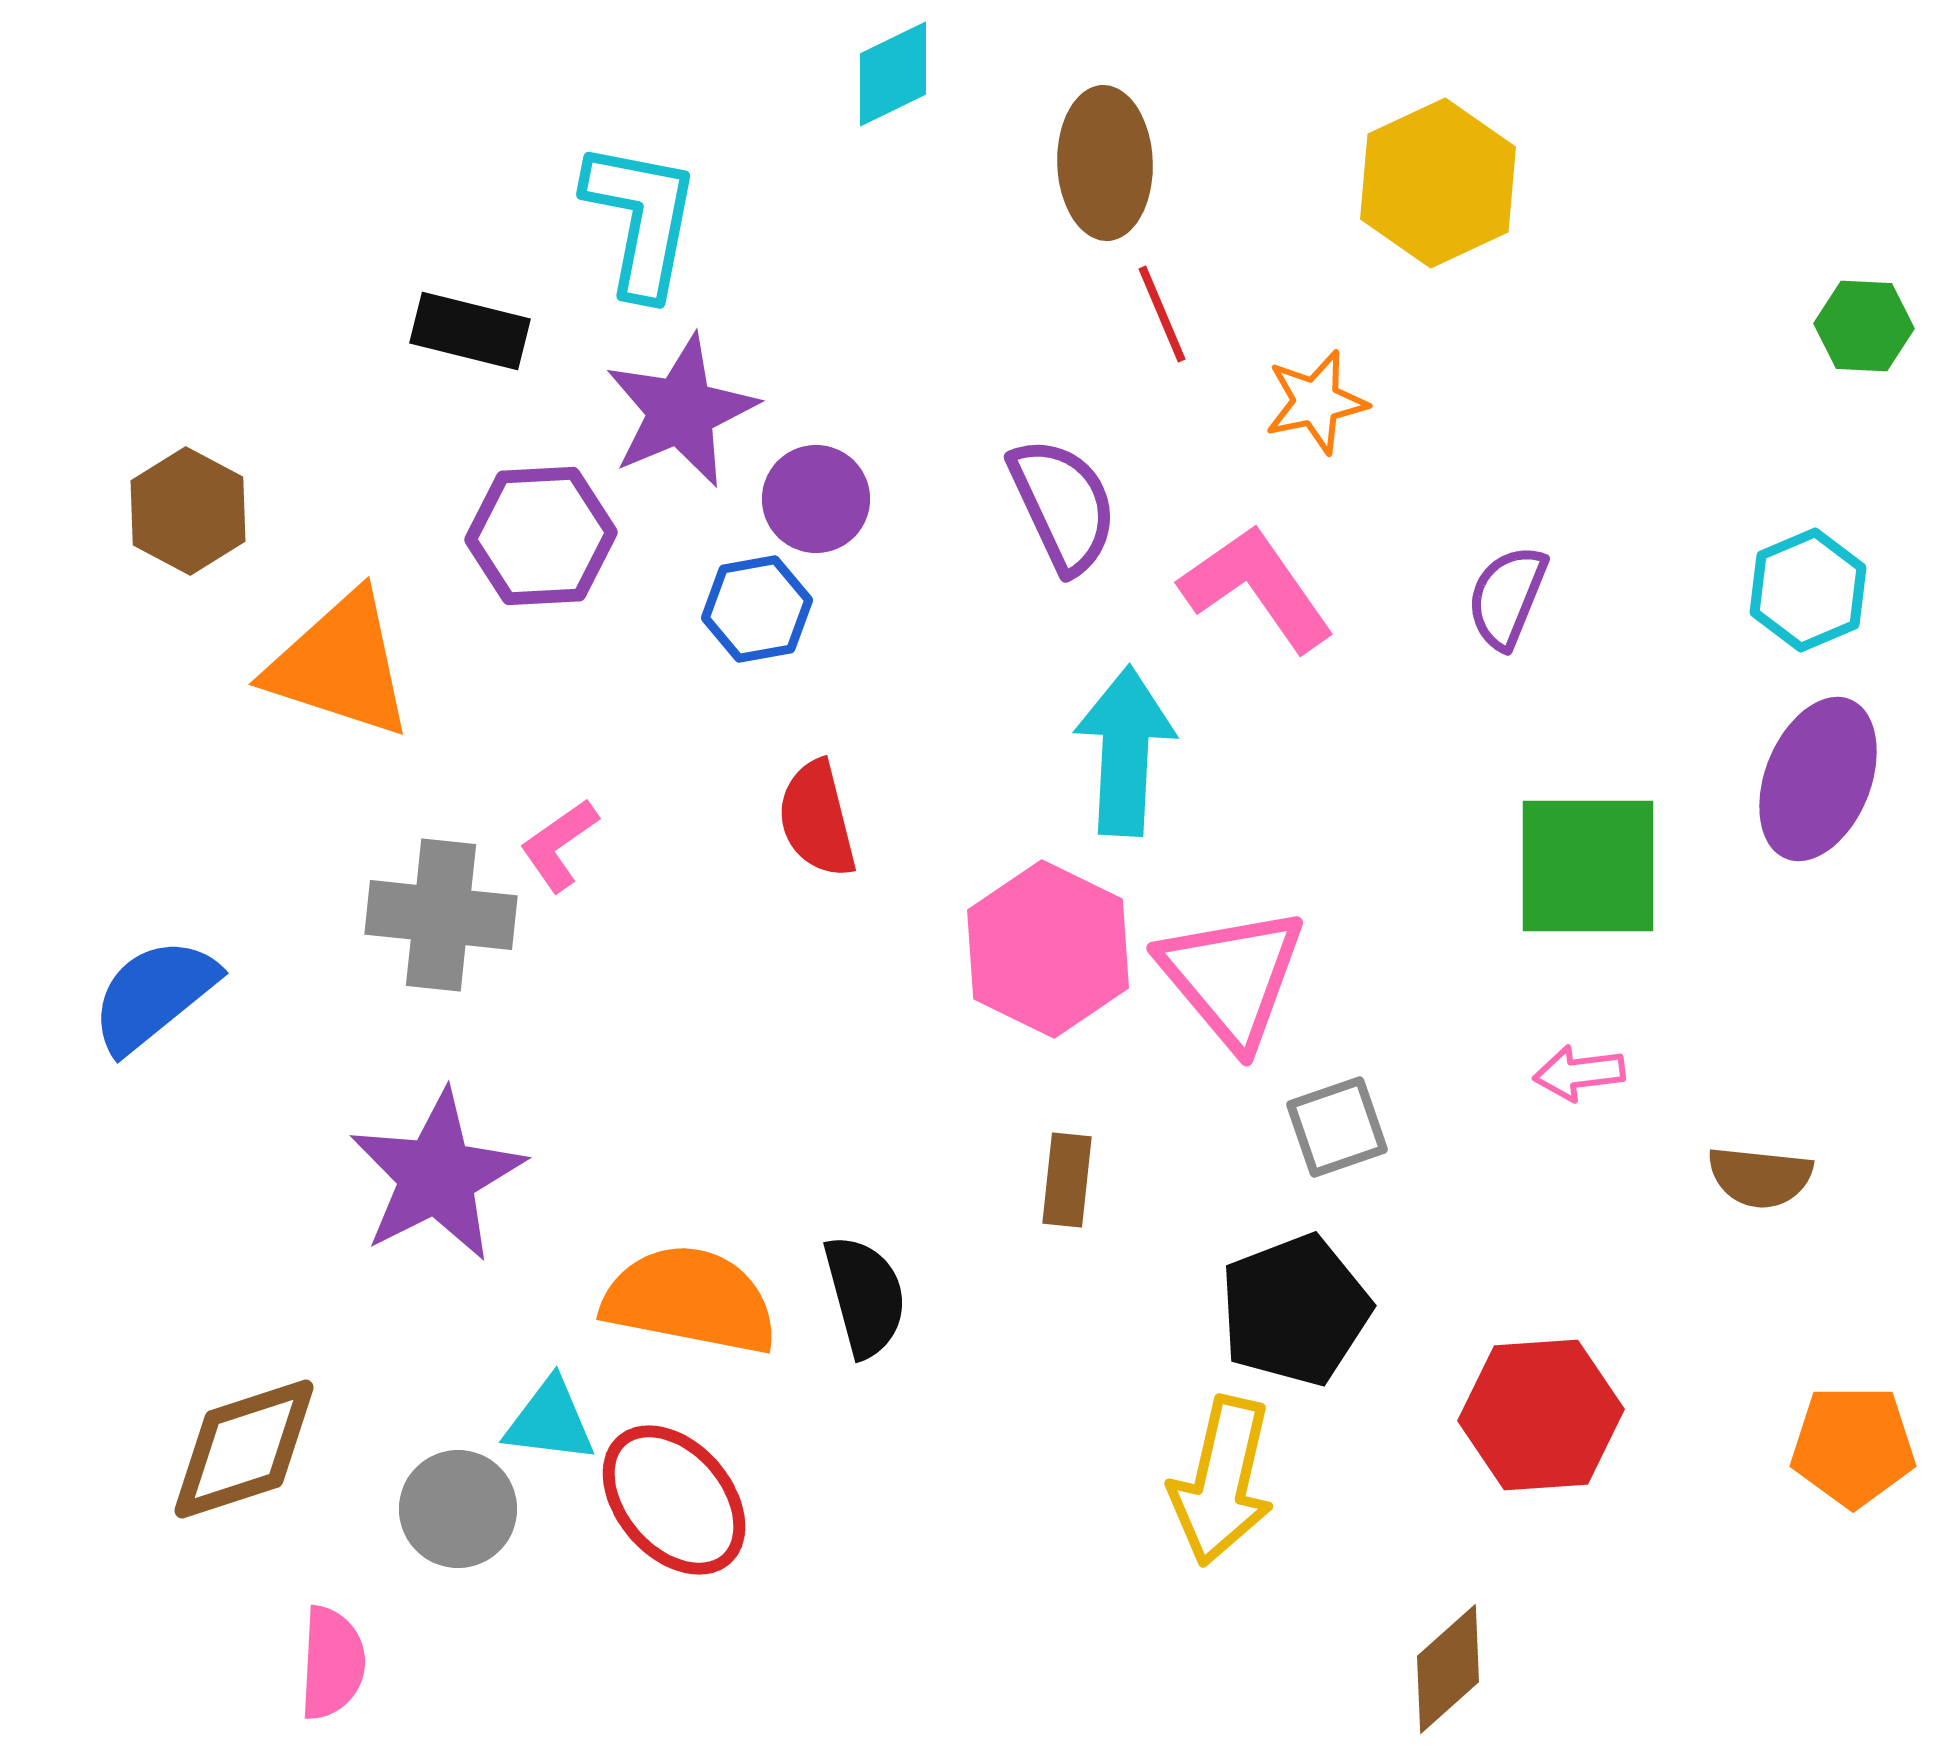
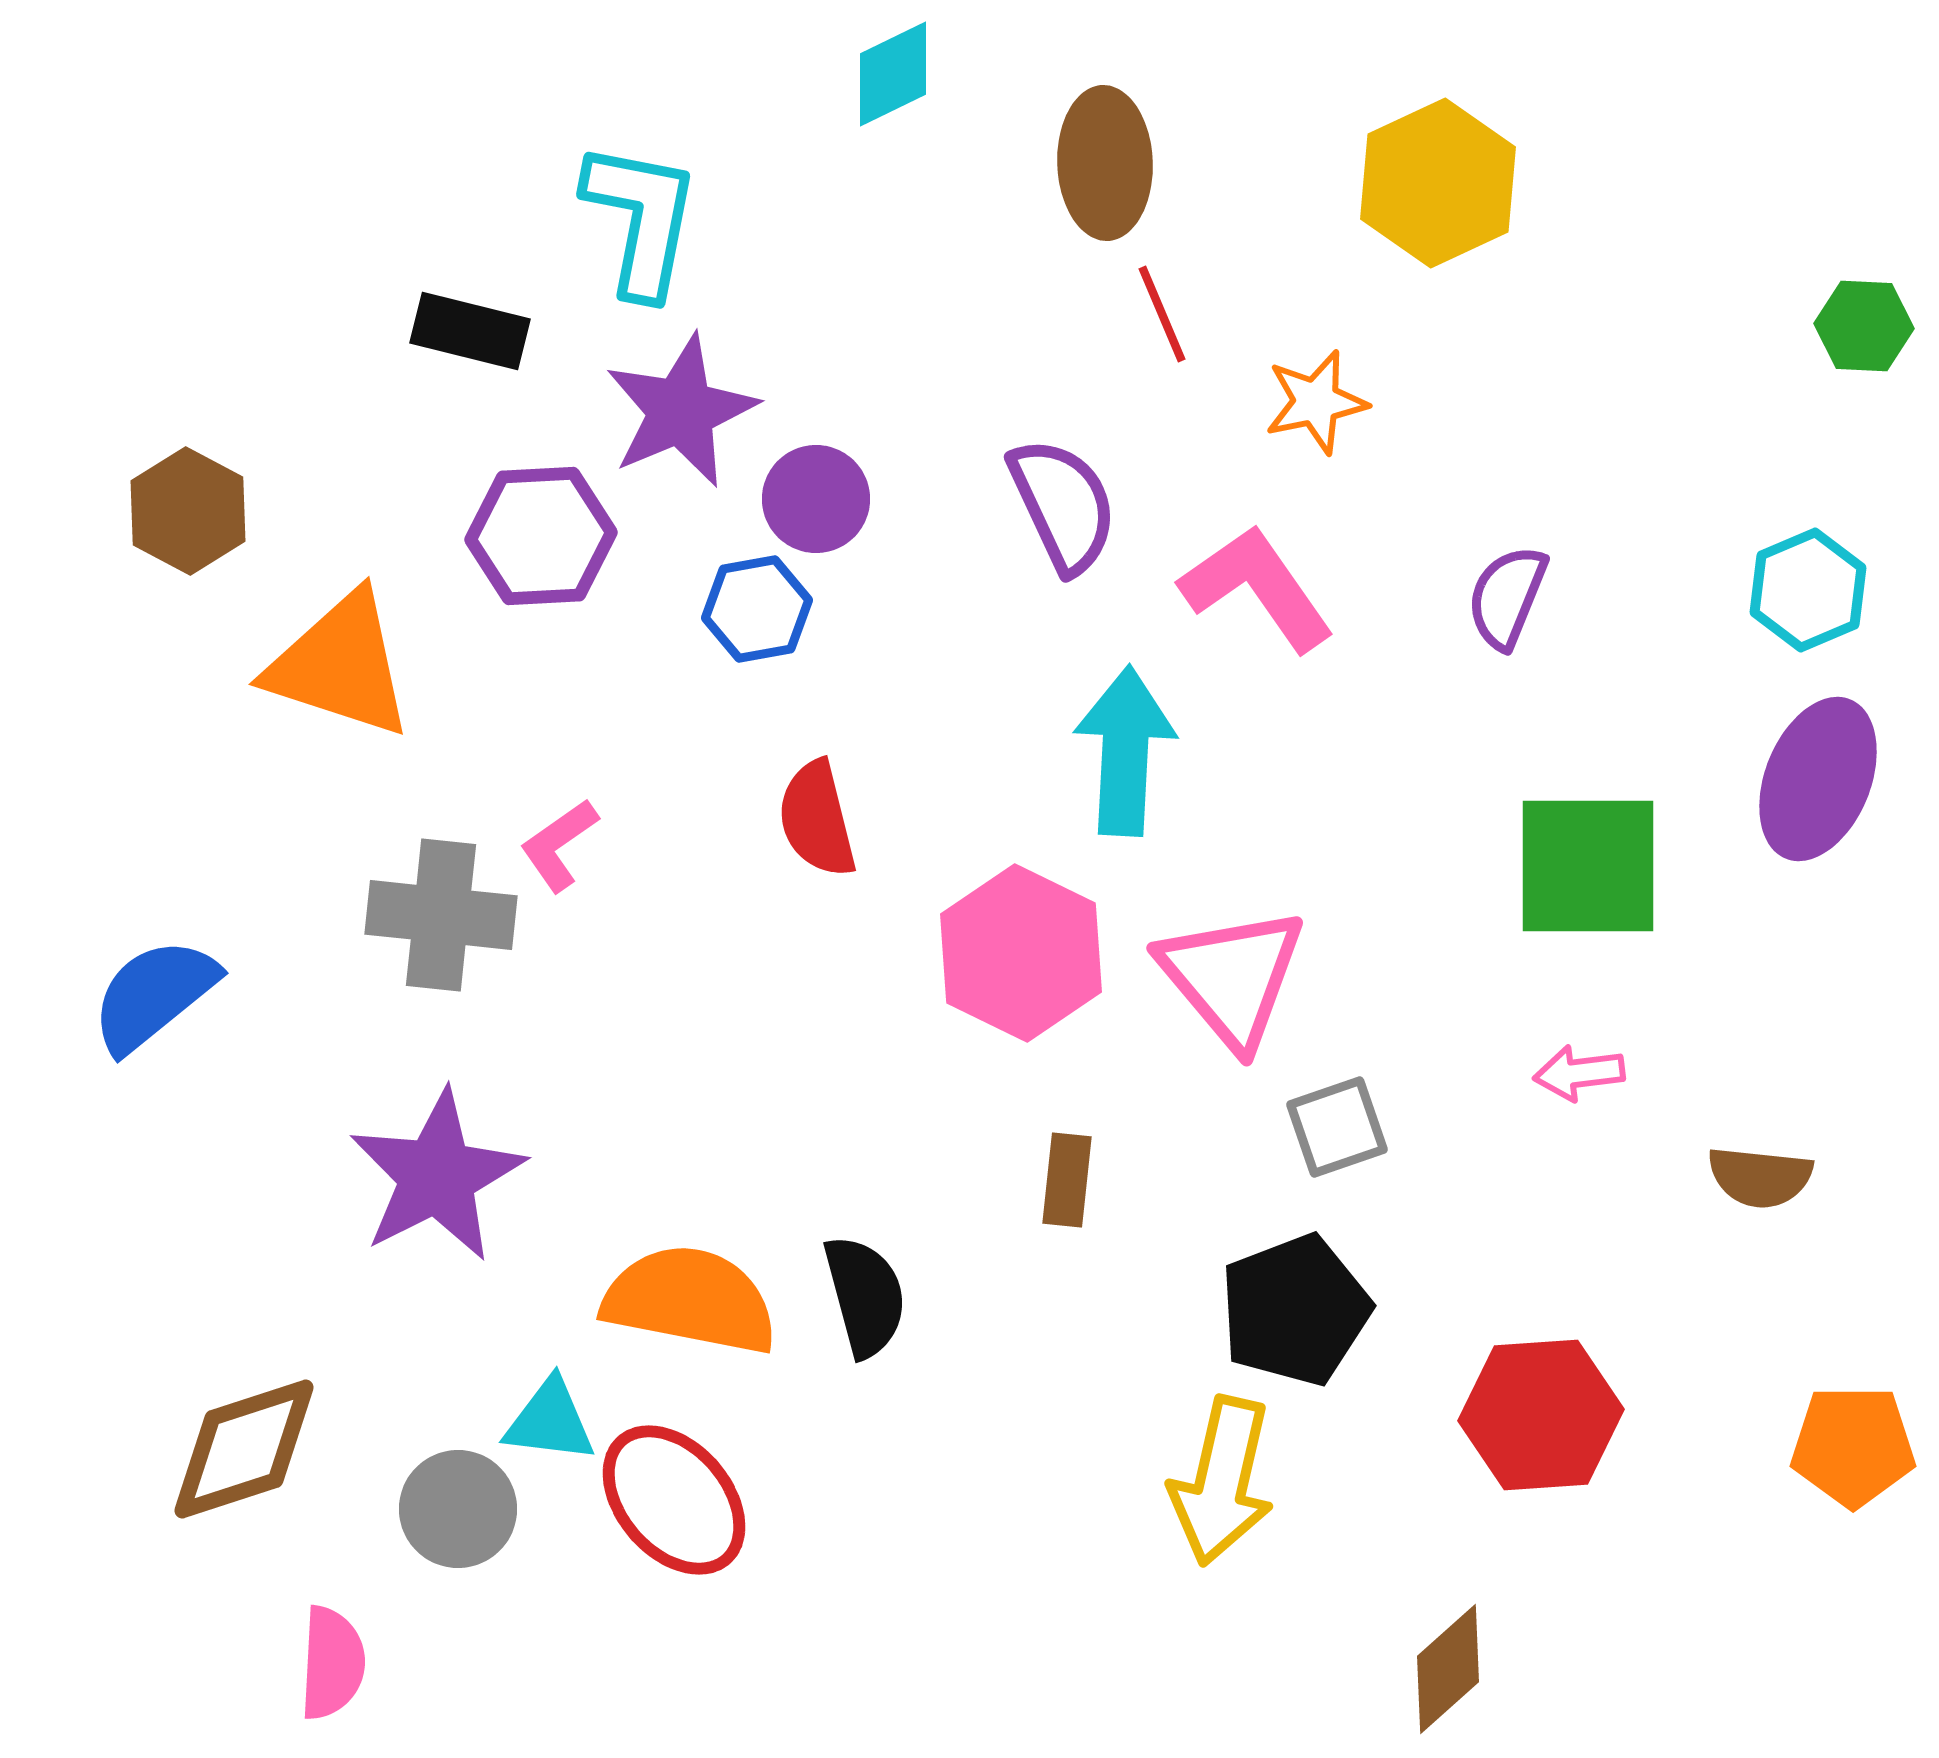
pink hexagon at (1048, 949): moved 27 px left, 4 px down
